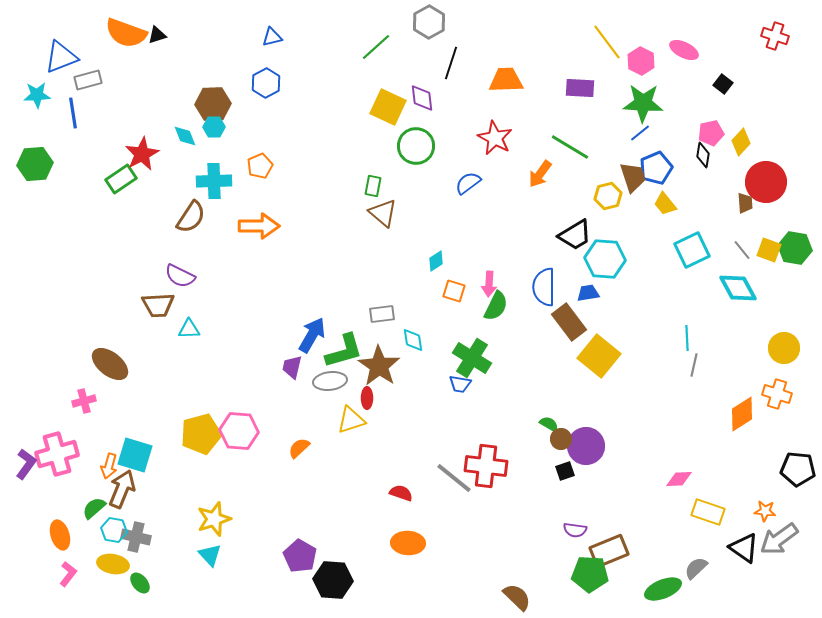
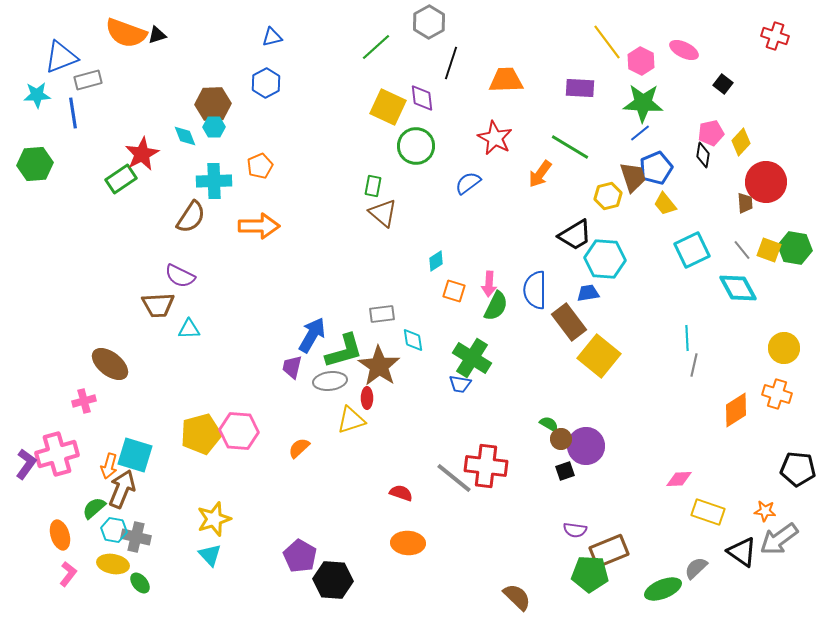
blue semicircle at (544, 287): moved 9 px left, 3 px down
orange diamond at (742, 414): moved 6 px left, 4 px up
black triangle at (744, 548): moved 2 px left, 4 px down
